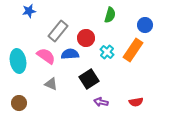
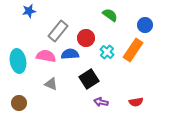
green semicircle: rotated 70 degrees counterclockwise
pink semicircle: rotated 24 degrees counterclockwise
